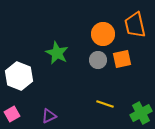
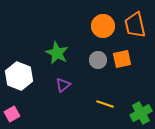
orange circle: moved 8 px up
purple triangle: moved 14 px right, 31 px up; rotated 14 degrees counterclockwise
